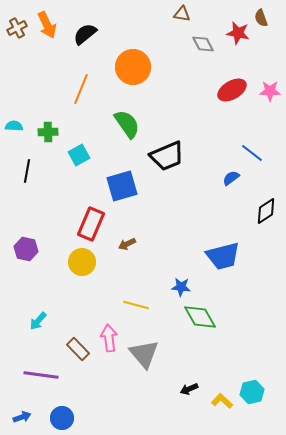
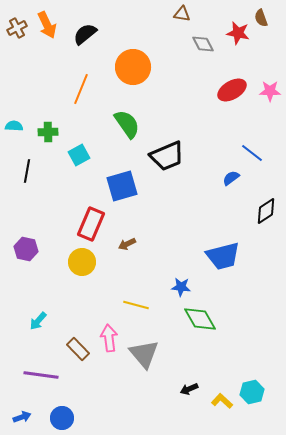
green diamond: moved 2 px down
